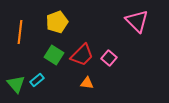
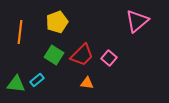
pink triangle: rotated 35 degrees clockwise
green triangle: rotated 42 degrees counterclockwise
